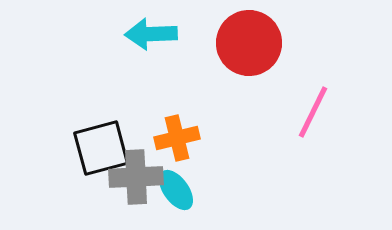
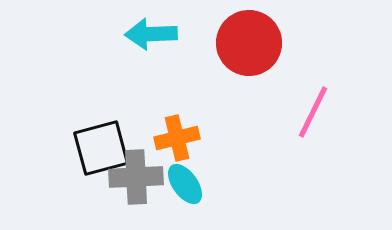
cyan ellipse: moved 9 px right, 6 px up
